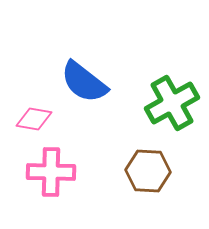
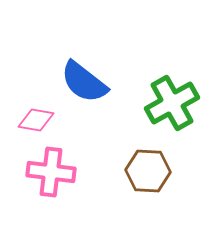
pink diamond: moved 2 px right, 1 px down
pink cross: rotated 6 degrees clockwise
